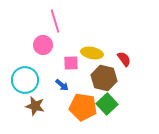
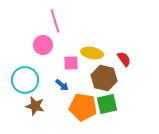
green square: rotated 30 degrees clockwise
